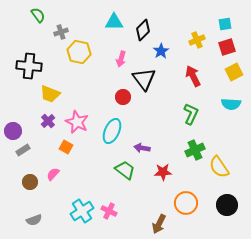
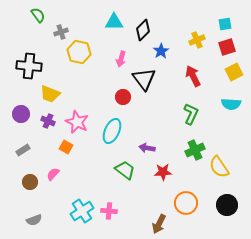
purple cross: rotated 24 degrees counterclockwise
purple circle: moved 8 px right, 17 px up
purple arrow: moved 5 px right
pink cross: rotated 21 degrees counterclockwise
